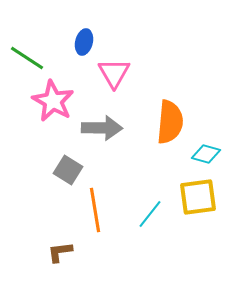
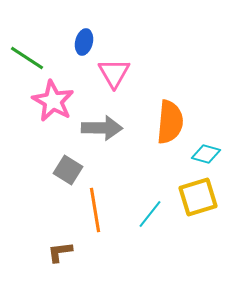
yellow square: rotated 9 degrees counterclockwise
